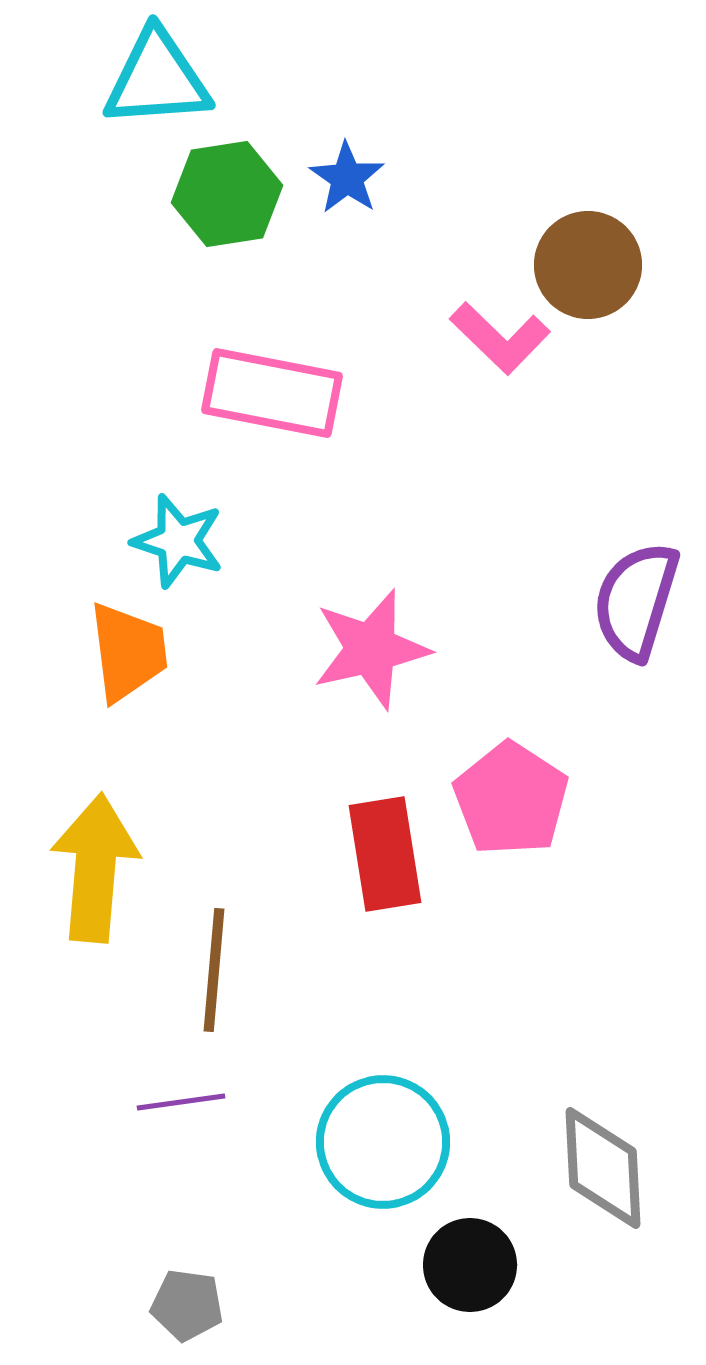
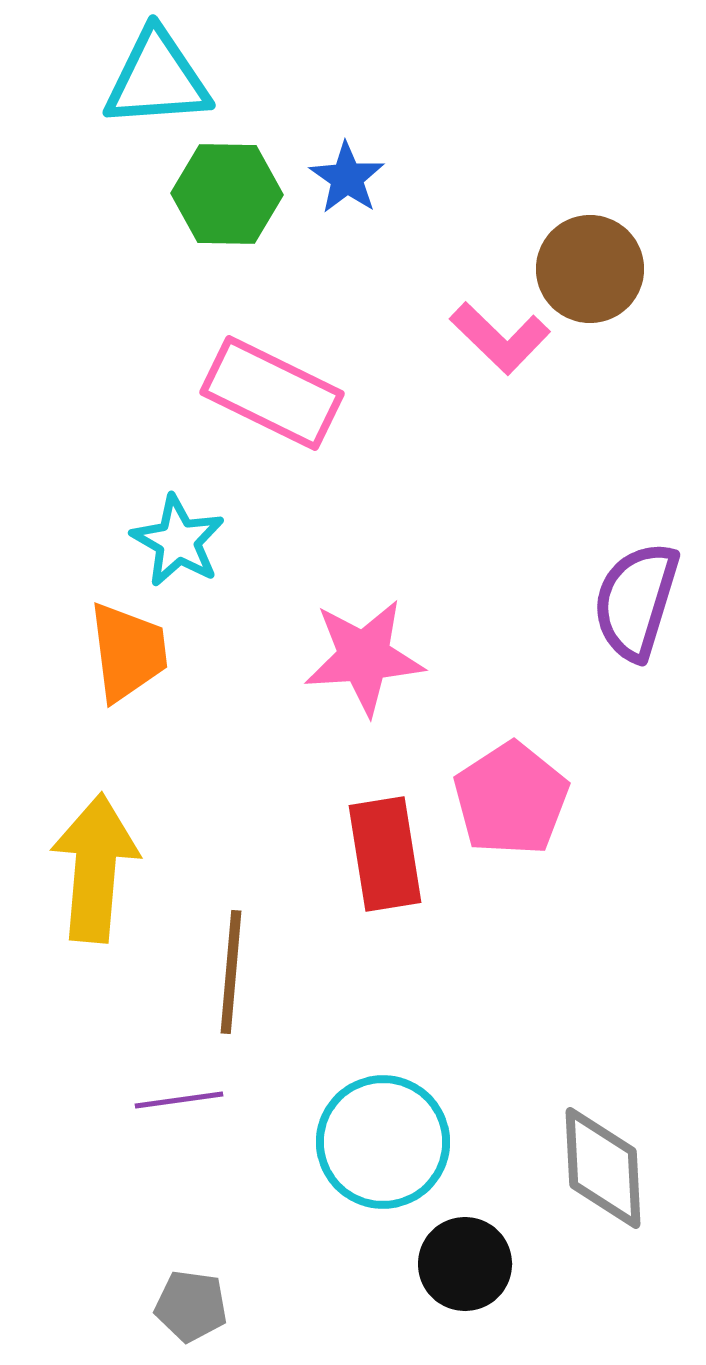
green hexagon: rotated 10 degrees clockwise
brown circle: moved 2 px right, 4 px down
pink rectangle: rotated 15 degrees clockwise
cyan star: rotated 12 degrees clockwise
pink star: moved 7 px left, 8 px down; rotated 9 degrees clockwise
pink pentagon: rotated 6 degrees clockwise
brown line: moved 17 px right, 2 px down
purple line: moved 2 px left, 2 px up
black circle: moved 5 px left, 1 px up
gray pentagon: moved 4 px right, 1 px down
